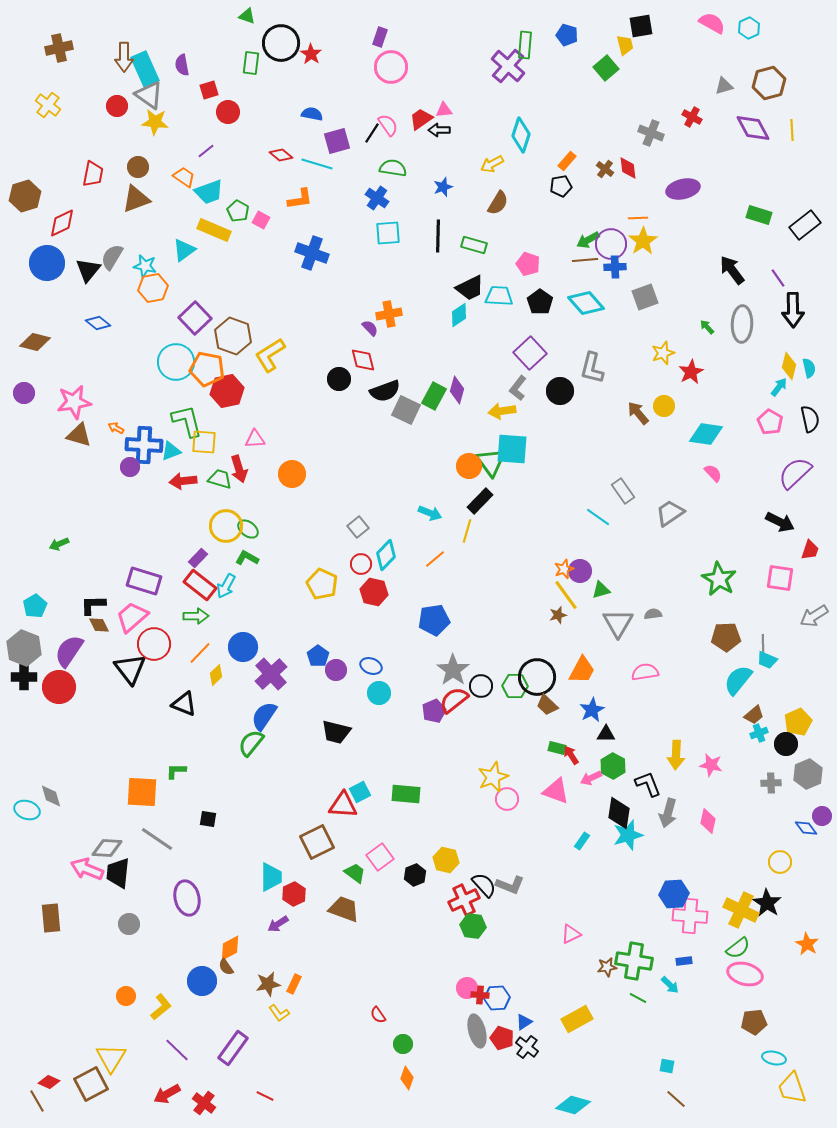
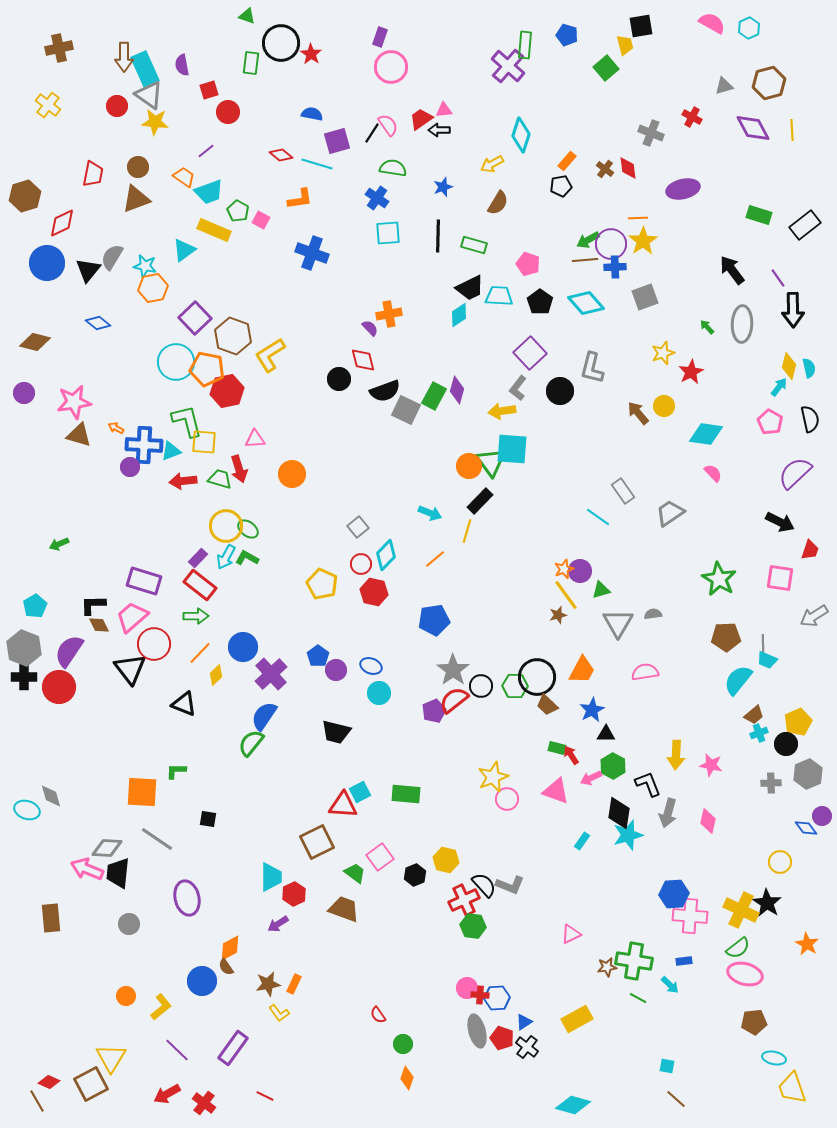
cyan arrow at (226, 586): moved 29 px up
